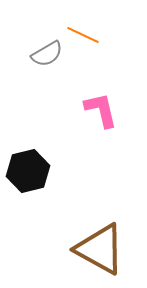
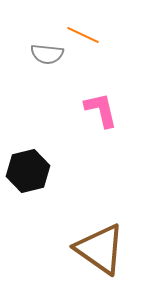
gray semicircle: rotated 36 degrees clockwise
brown triangle: rotated 6 degrees clockwise
